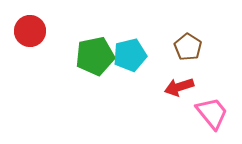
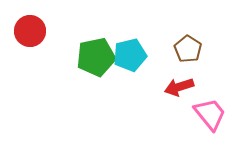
brown pentagon: moved 2 px down
green pentagon: moved 1 px right, 1 px down
pink trapezoid: moved 2 px left, 1 px down
